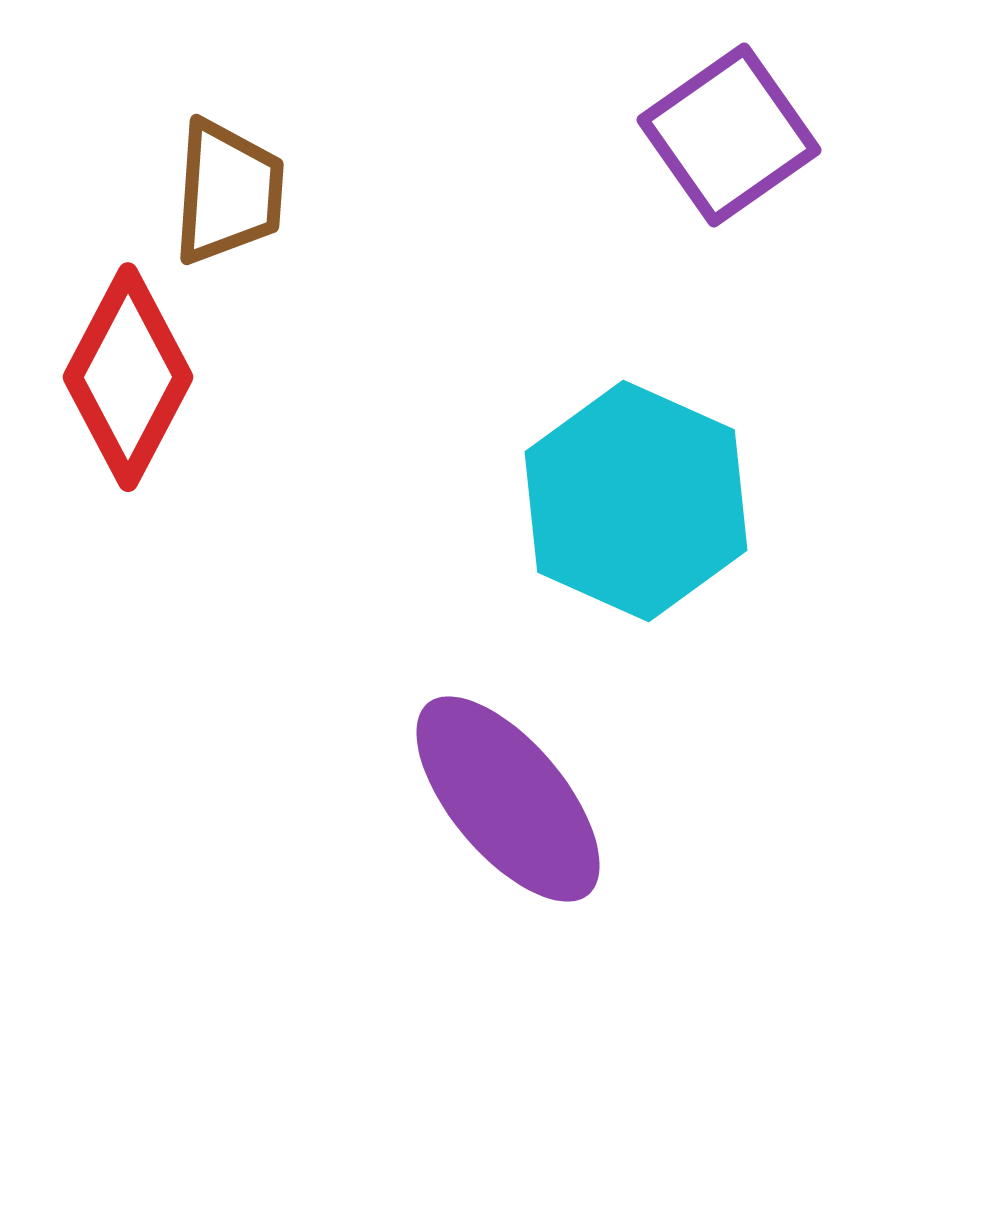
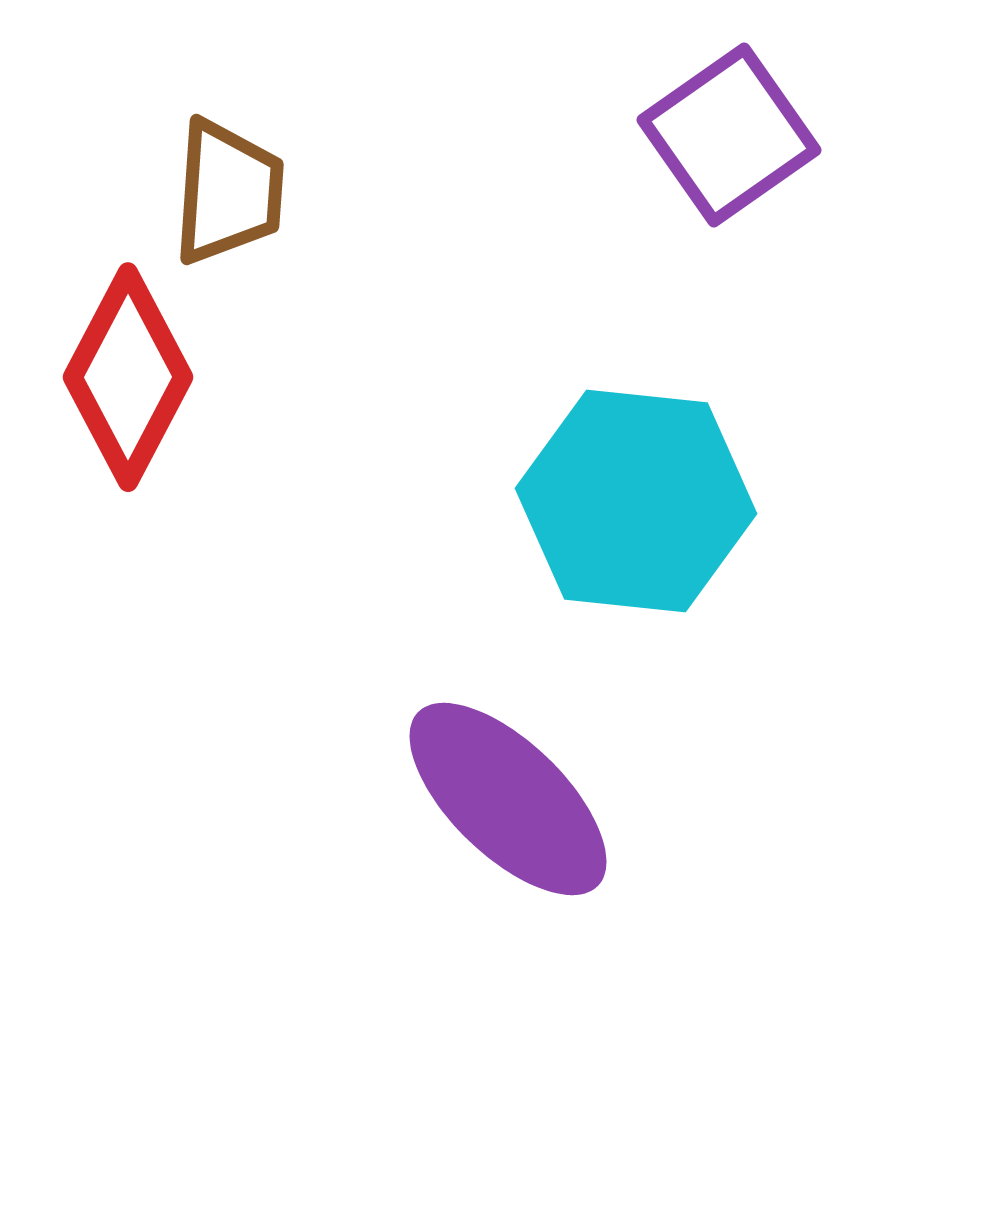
cyan hexagon: rotated 18 degrees counterclockwise
purple ellipse: rotated 6 degrees counterclockwise
